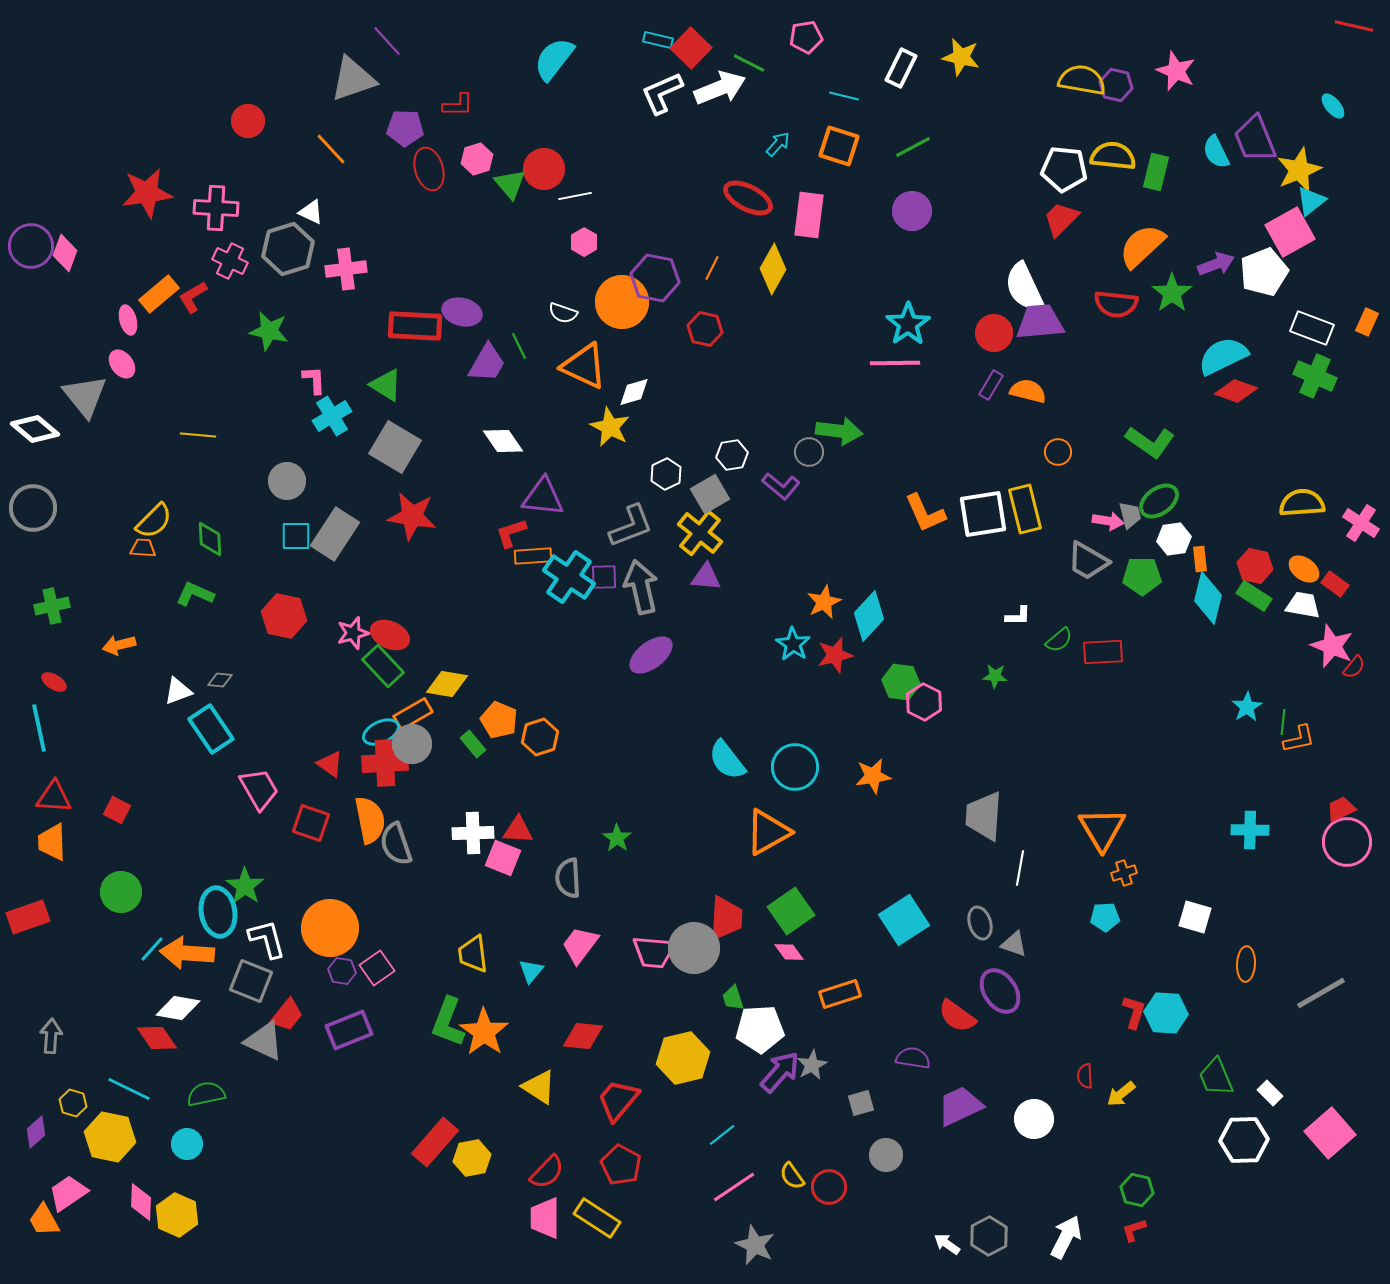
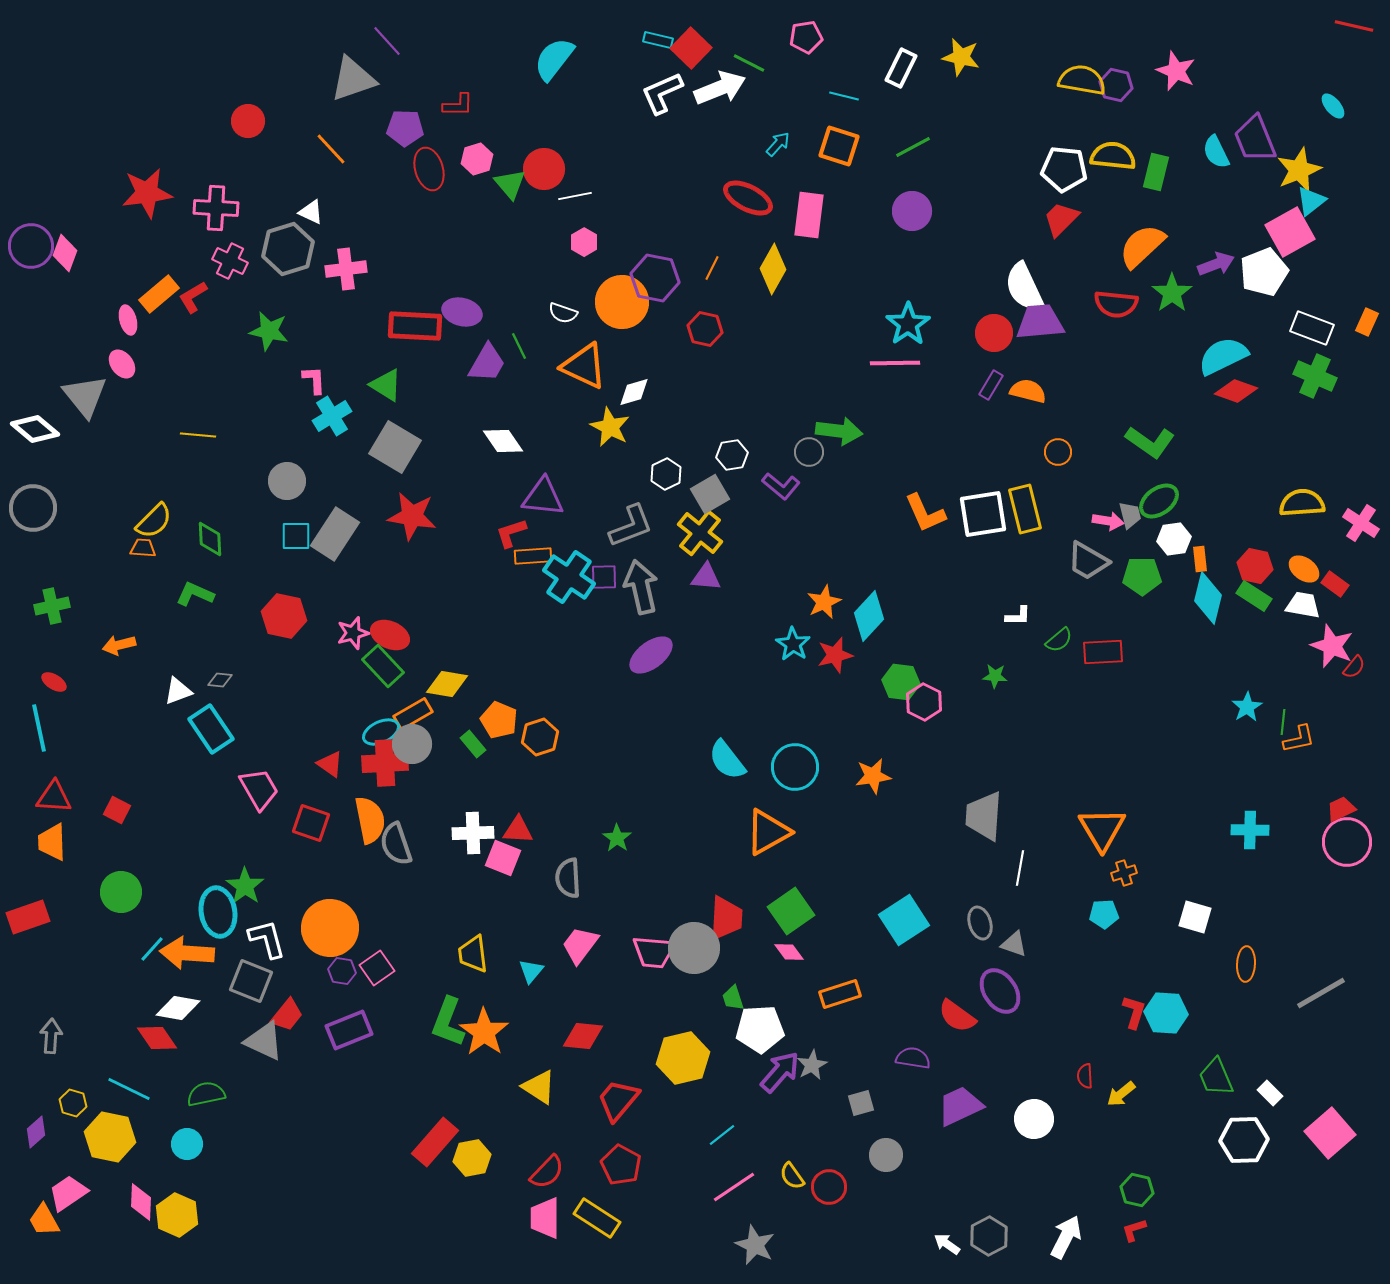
cyan pentagon at (1105, 917): moved 1 px left, 3 px up
